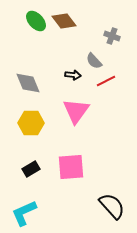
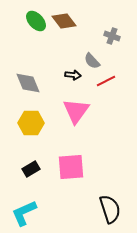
gray semicircle: moved 2 px left
black semicircle: moved 2 px left, 3 px down; rotated 24 degrees clockwise
